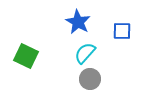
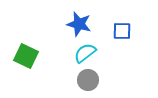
blue star: moved 1 px right, 2 px down; rotated 15 degrees counterclockwise
cyan semicircle: rotated 10 degrees clockwise
gray circle: moved 2 px left, 1 px down
